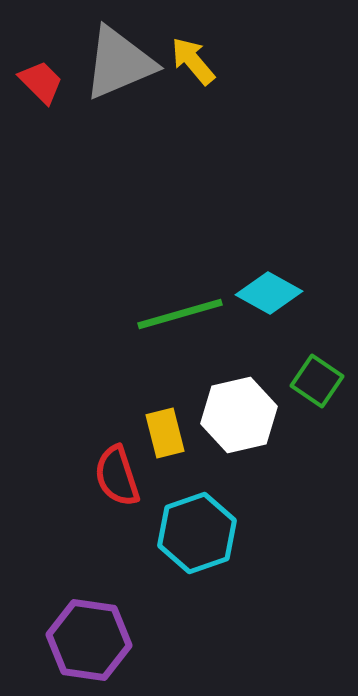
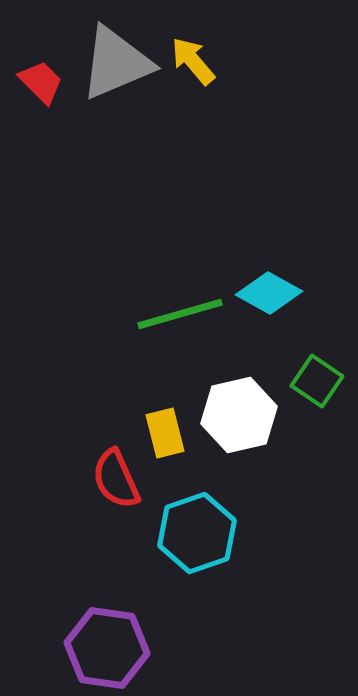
gray triangle: moved 3 px left
red semicircle: moved 1 px left, 3 px down; rotated 6 degrees counterclockwise
purple hexagon: moved 18 px right, 8 px down
